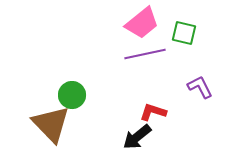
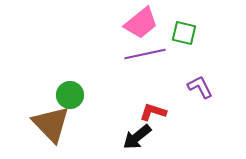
pink trapezoid: moved 1 px left
green circle: moved 2 px left
